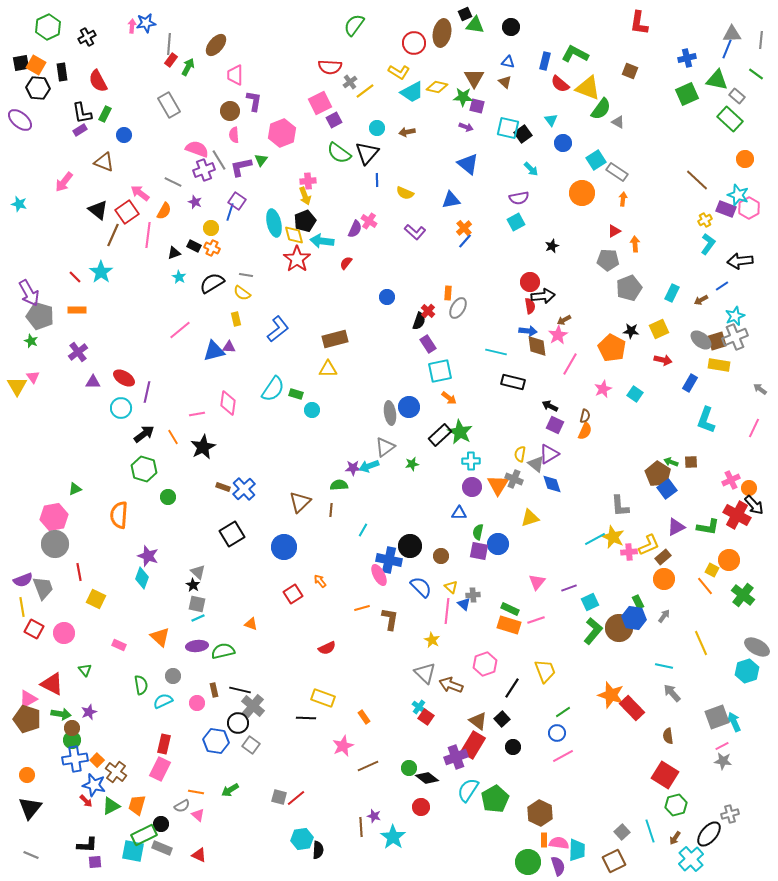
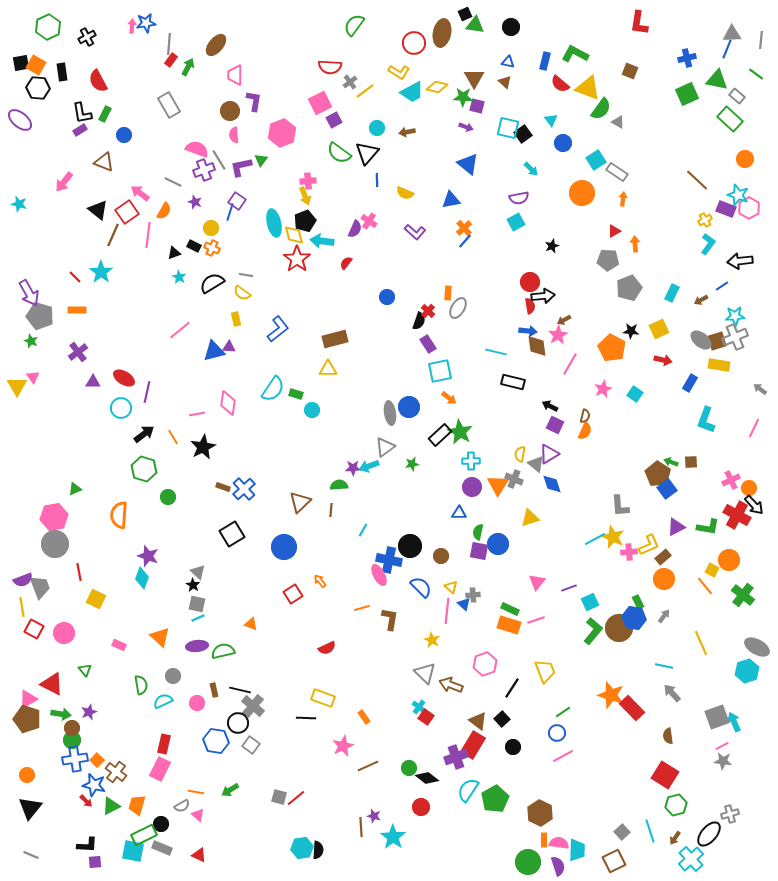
cyan star at (735, 316): rotated 18 degrees clockwise
gray trapezoid at (43, 588): moved 3 px left, 1 px up
cyan hexagon at (302, 839): moved 9 px down
